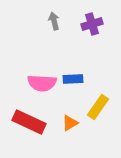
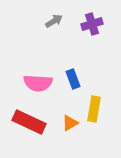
gray arrow: rotated 72 degrees clockwise
blue rectangle: rotated 72 degrees clockwise
pink semicircle: moved 4 px left
yellow rectangle: moved 4 px left, 2 px down; rotated 25 degrees counterclockwise
